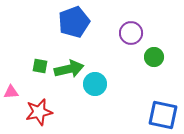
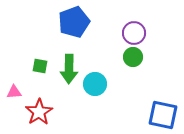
purple circle: moved 3 px right
green circle: moved 21 px left
green arrow: rotated 104 degrees clockwise
pink triangle: moved 3 px right
red star: rotated 20 degrees counterclockwise
